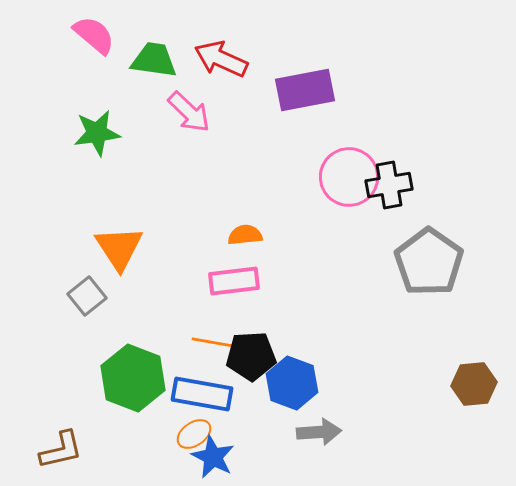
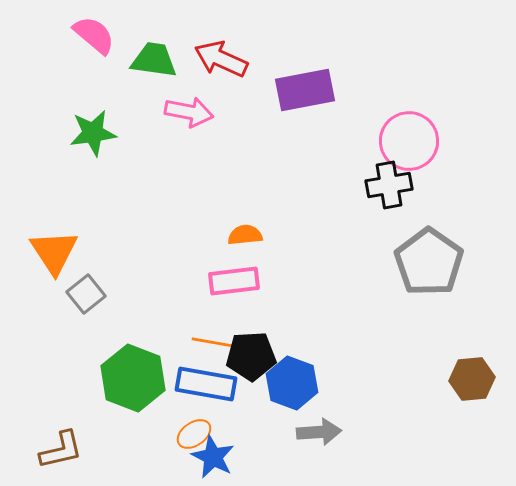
pink arrow: rotated 33 degrees counterclockwise
green star: moved 4 px left
pink circle: moved 60 px right, 36 px up
orange triangle: moved 65 px left, 4 px down
gray square: moved 1 px left, 2 px up
brown hexagon: moved 2 px left, 5 px up
blue rectangle: moved 4 px right, 10 px up
